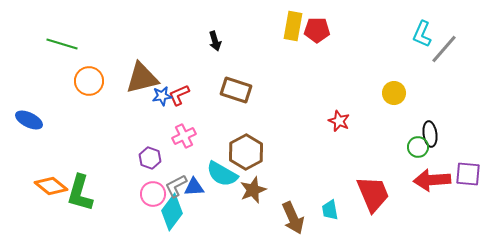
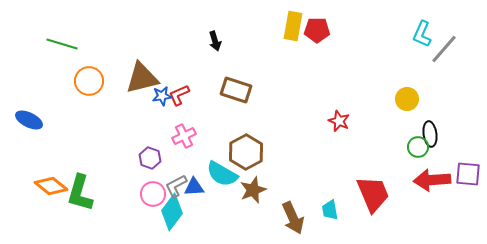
yellow circle: moved 13 px right, 6 px down
